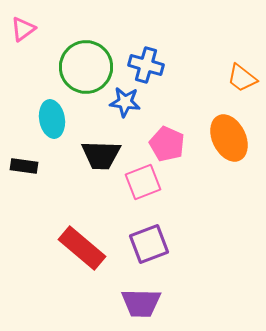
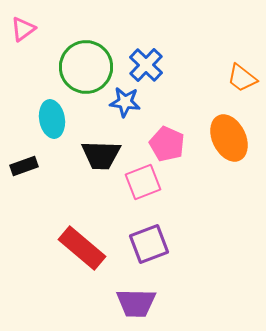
blue cross: rotated 28 degrees clockwise
black rectangle: rotated 28 degrees counterclockwise
purple trapezoid: moved 5 px left
